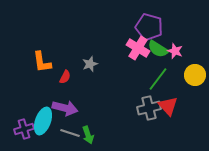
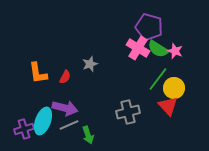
orange L-shape: moved 4 px left, 11 px down
yellow circle: moved 21 px left, 13 px down
gray cross: moved 21 px left, 4 px down
gray line: moved 1 px left, 8 px up; rotated 42 degrees counterclockwise
